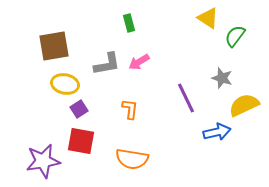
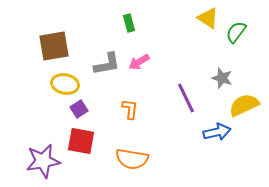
green semicircle: moved 1 px right, 4 px up
